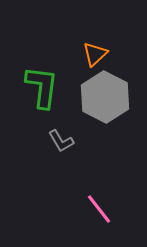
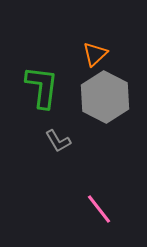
gray L-shape: moved 3 px left
